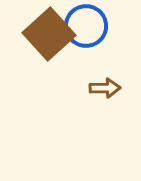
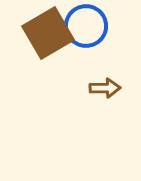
brown square: moved 1 px left, 1 px up; rotated 12 degrees clockwise
